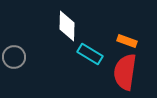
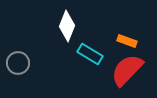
white diamond: rotated 20 degrees clockwise
gray circle: moved 4 px right, 6 px down
red semicircle: moved 2 px right, 2 px up; rotated 36 degrees clockwise
